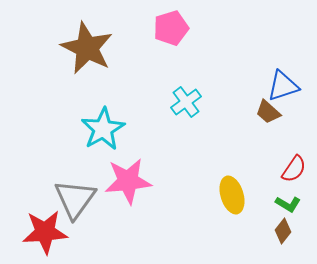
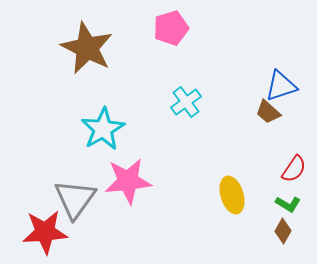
blue triangle: moved 2 px left
brown diamond: rotated 10 degrees counterclockwise
